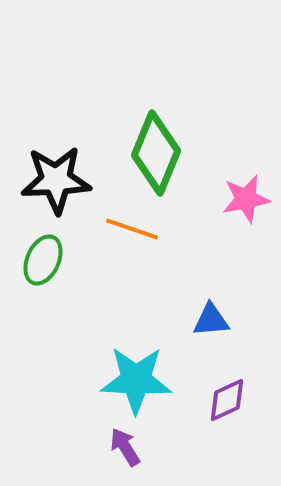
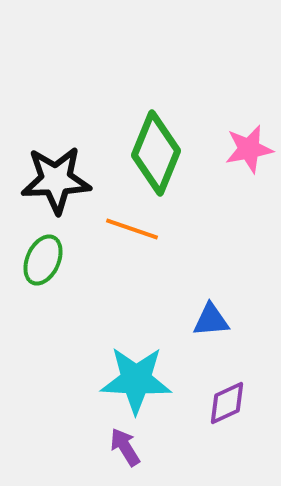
pink star: moved 3 px right, 50 px up
purple diamond: moved 3 px down
